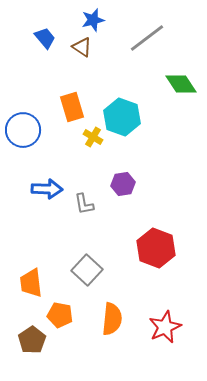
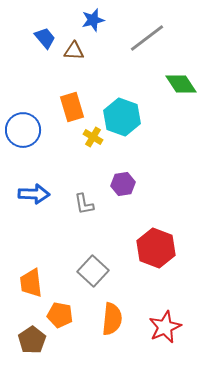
brown triangle: moved 8 px left, 4 px down; rotated 30 degrees counterclockwise
blue arrow: moved 13 px left, 5 px down
gray square: moved 6 px right, 1 px down
